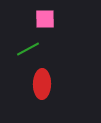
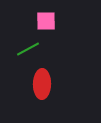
pink square: moved 1 px right, 2 px down
